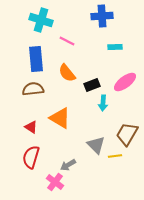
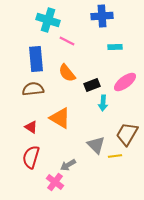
cyan cross: moved 7 px right
